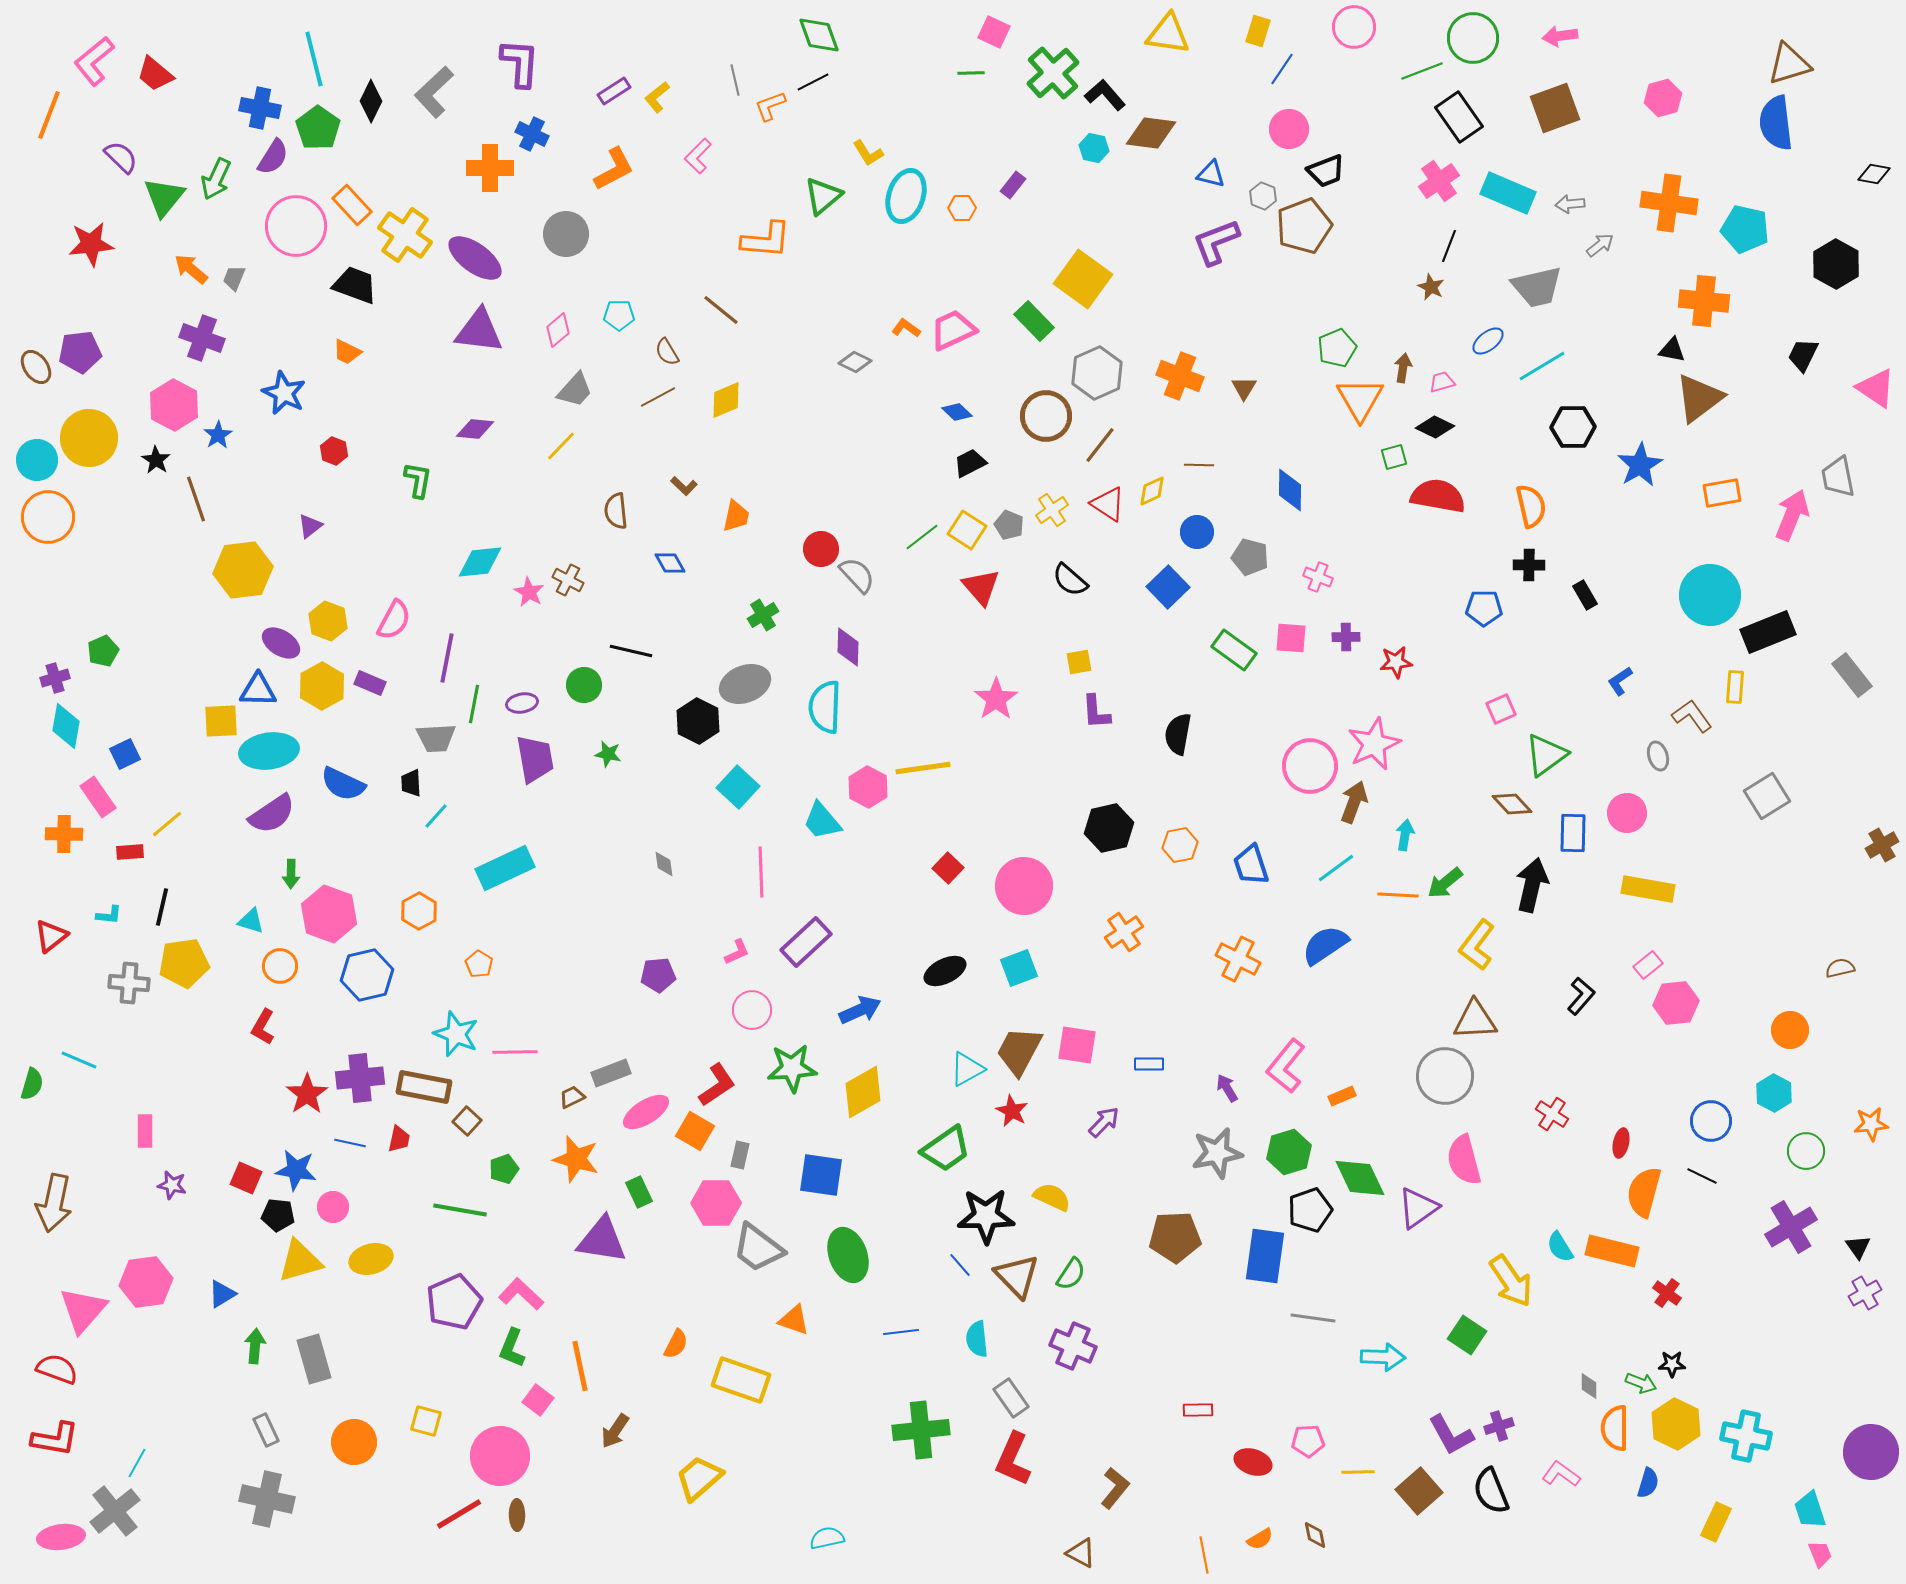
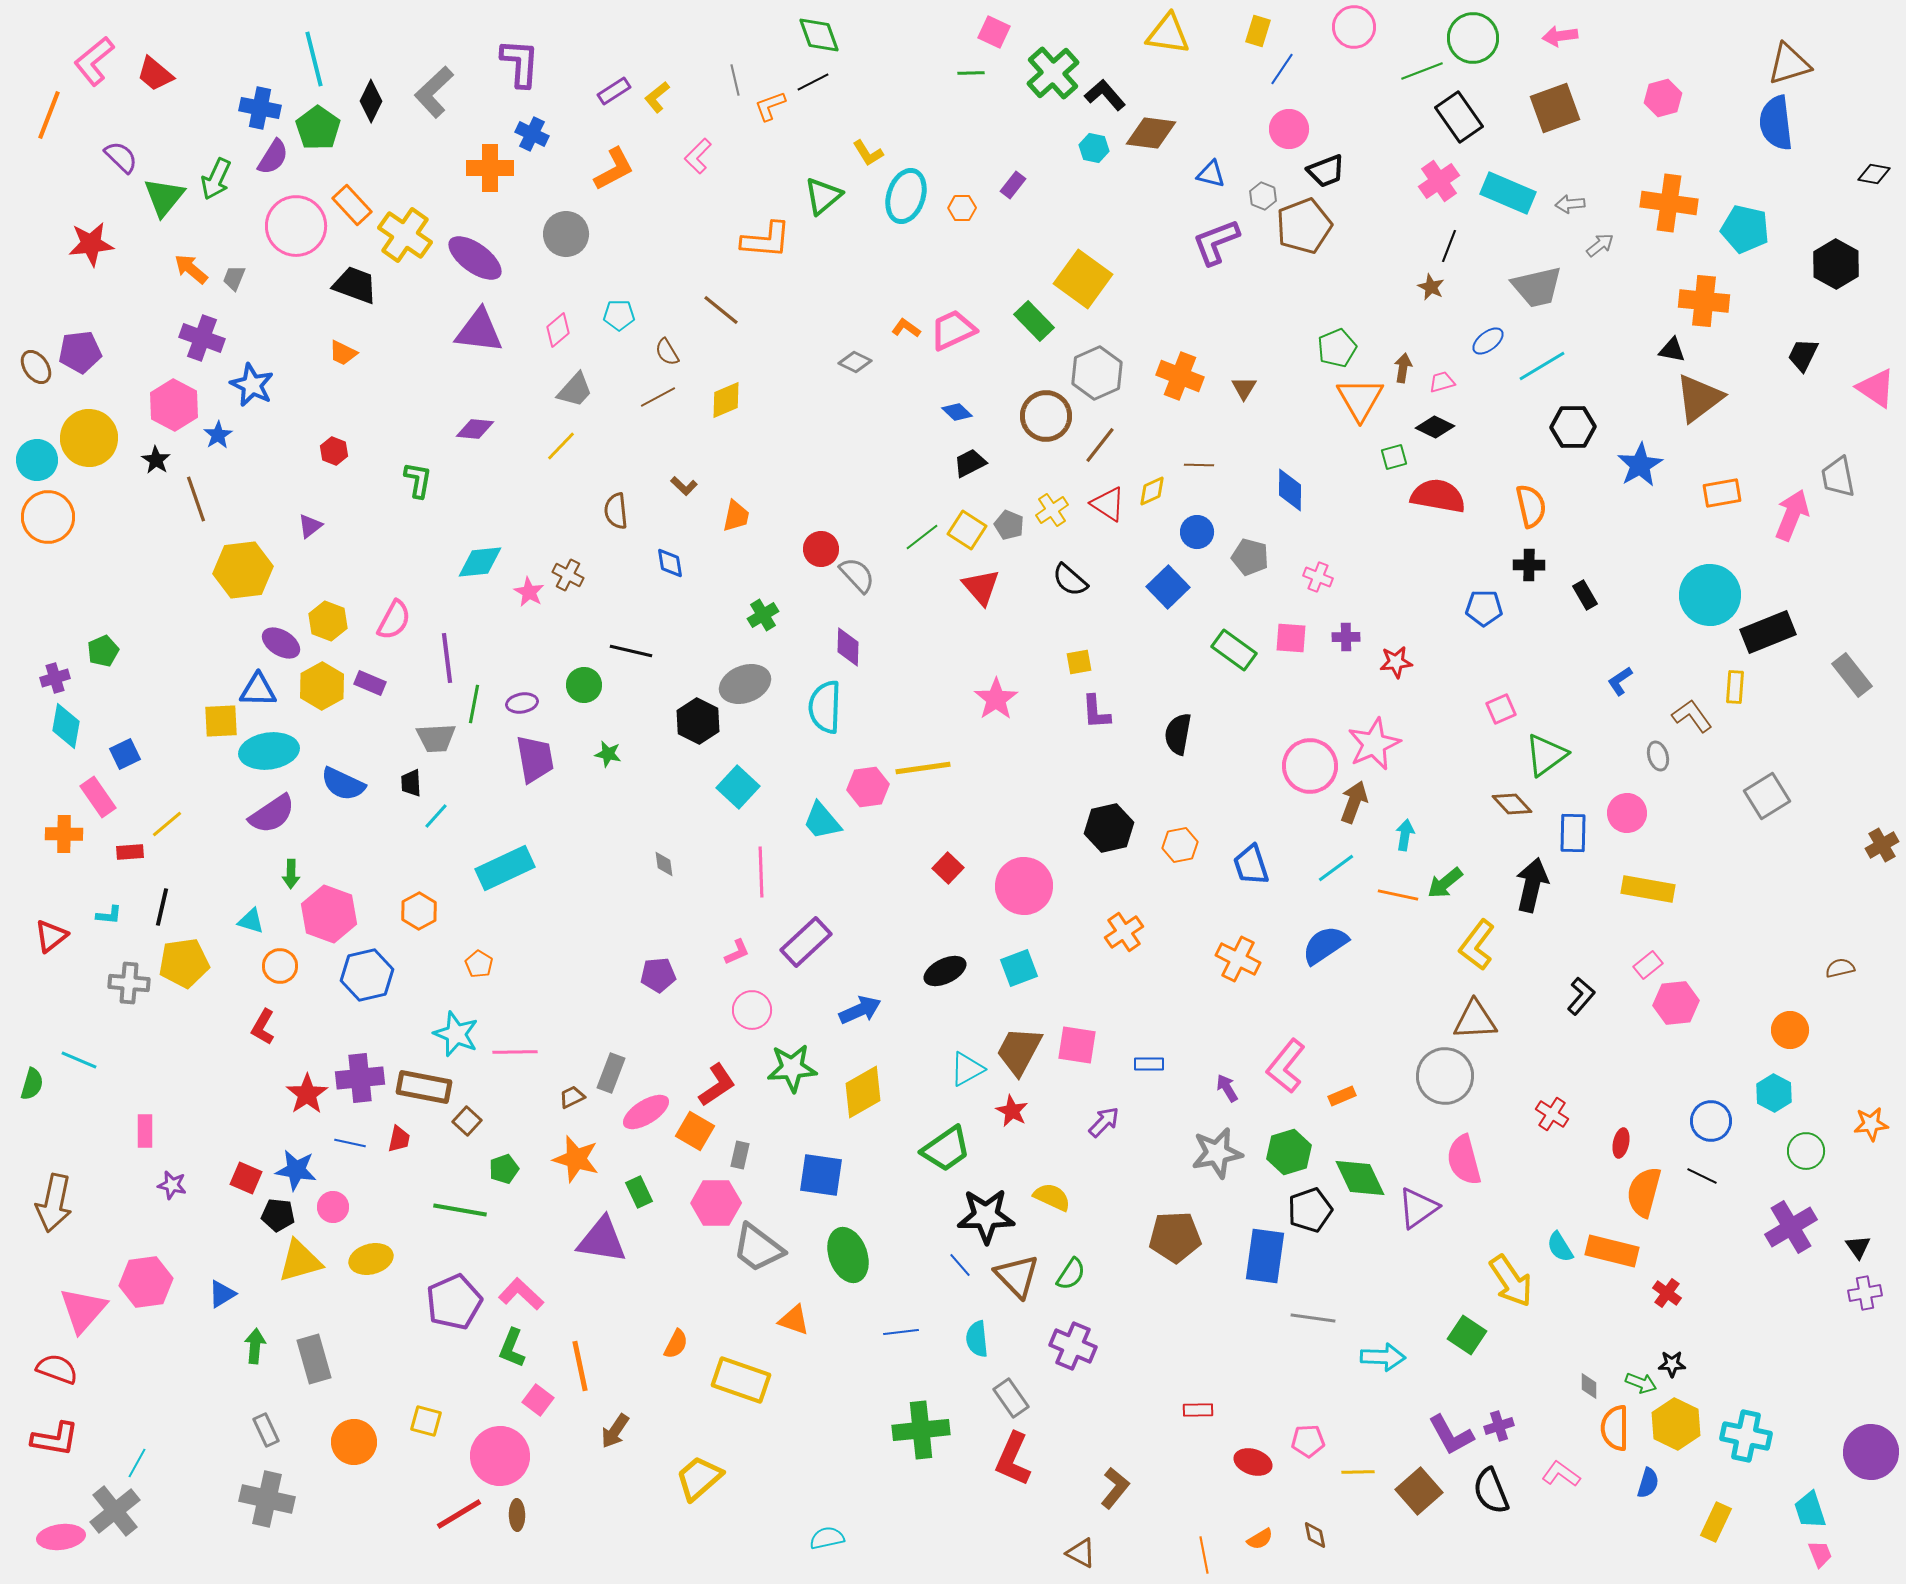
orange trapezoid at (347, 352): moved 4 px left, 1 px down
blue star at (284, 393): moved 32 px left, 8 px up
blue diamond at (670, 563): rotated 20 degrees clockwise
brown cross at (568, 580): moved 5 px up
purple line at (447, 658): rotated 18 degrees counterclockwise
pink hexagon at (868, 787): rotated 24 degrees clockwise
orange line at (1398, 895): rotated 9 degrees clockwise
gray rectangle at (611, 1073): rotated 48 degrees counterclockwise
purple cross at (1865, 1293): rotated 20 degrees clockwise
